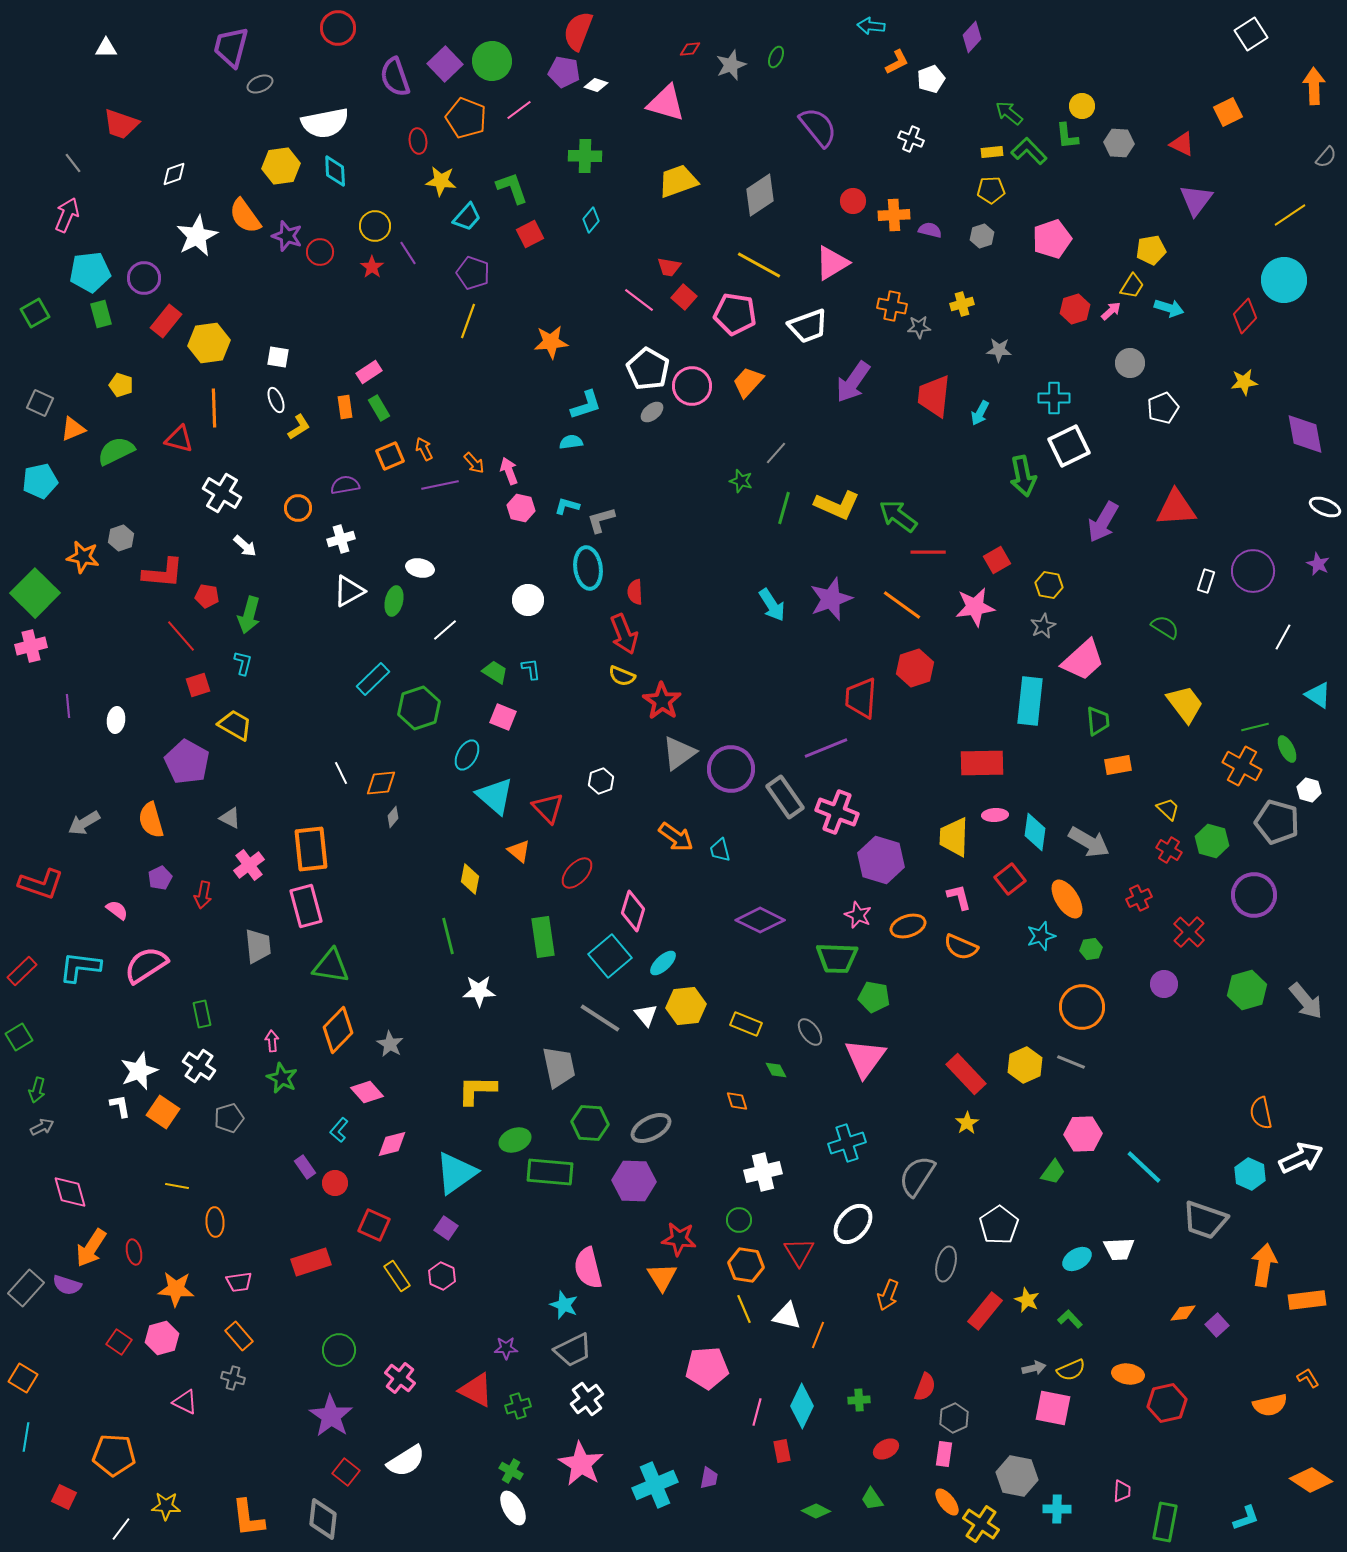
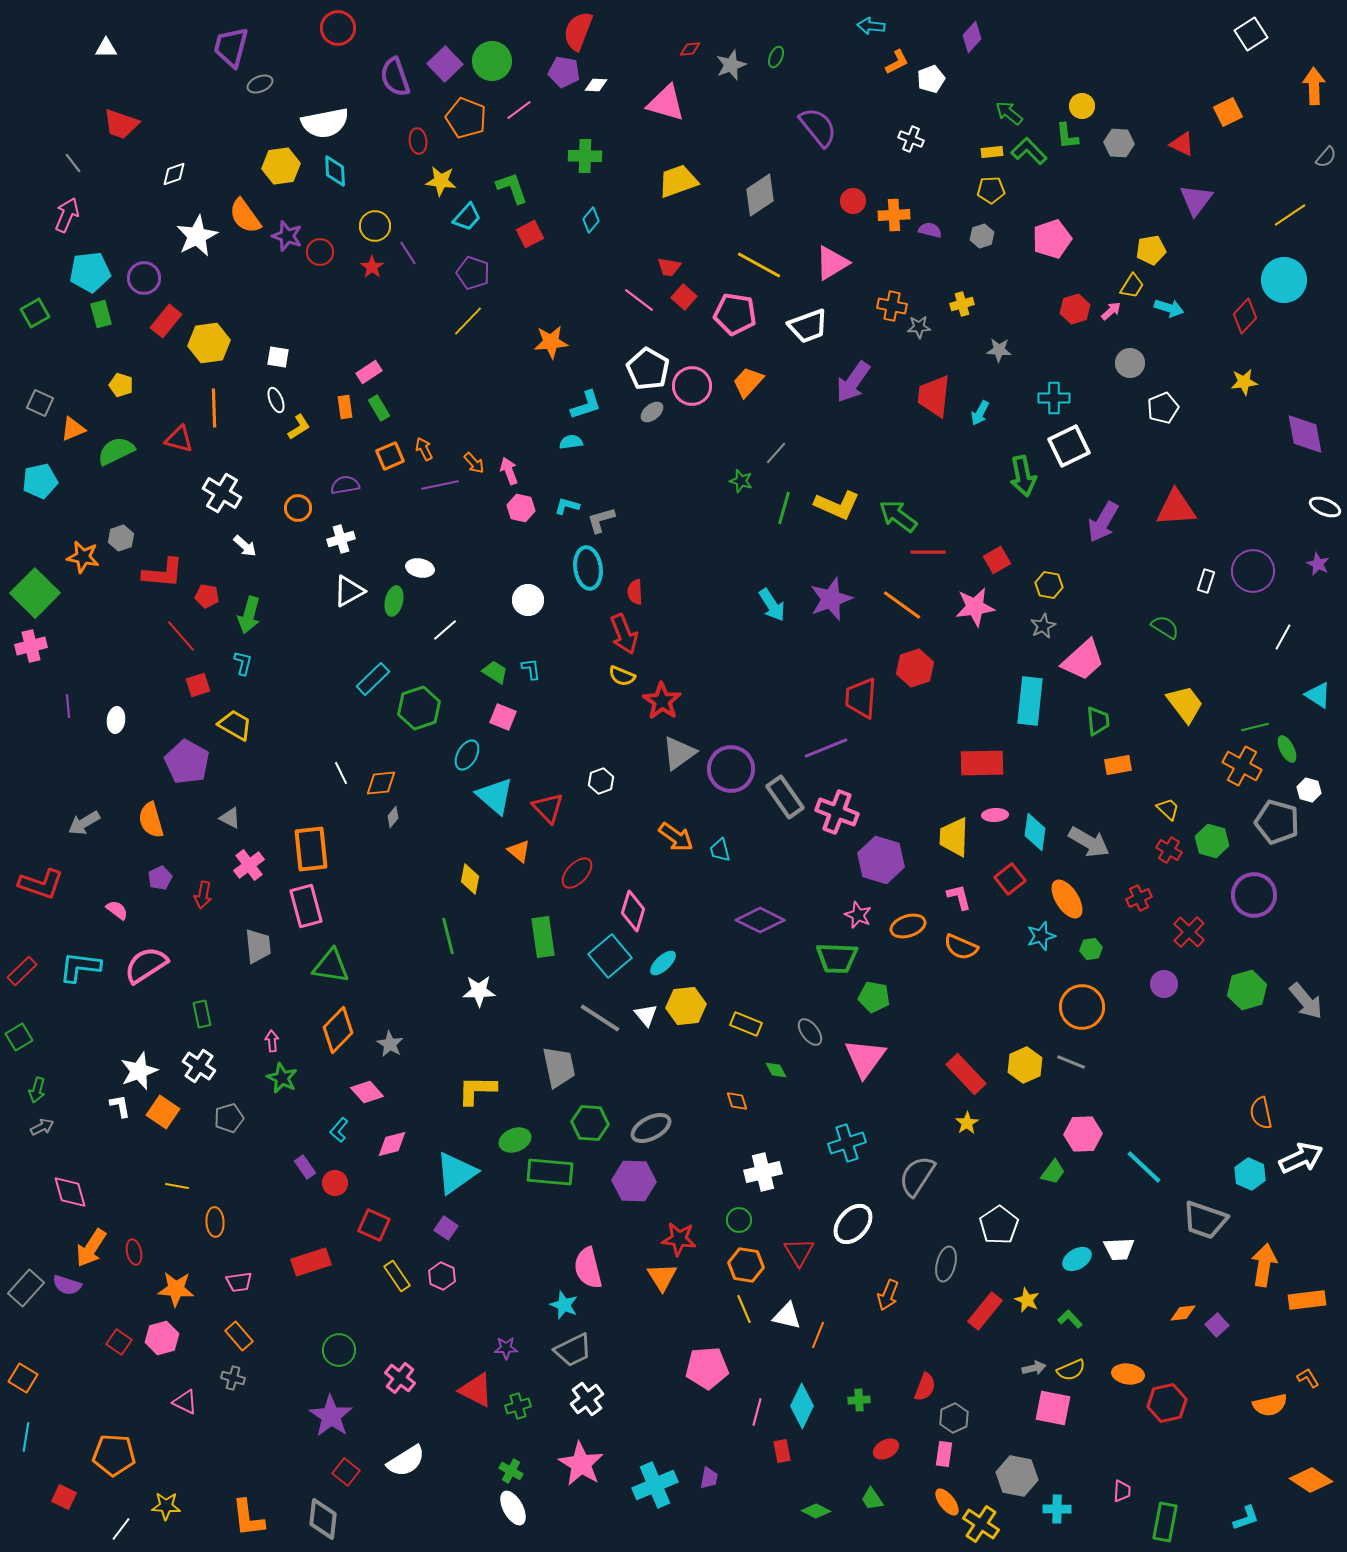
white diamond at (596, 85): rotated 15 degrees counterclockwise
yellow line at (468, 321): rotated 24 degrees clockwise
